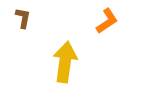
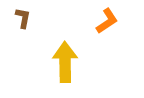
yellow arrow: rotated 9 degrees counterclockwise
